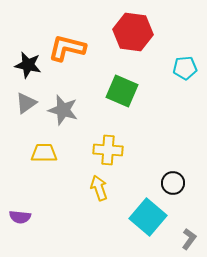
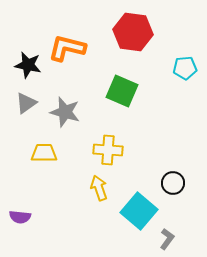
gray star: moved 2 px right, 2 px down
cyan square: moved 9 px left, 6 px up
gray L-shape: moved 22 px left
